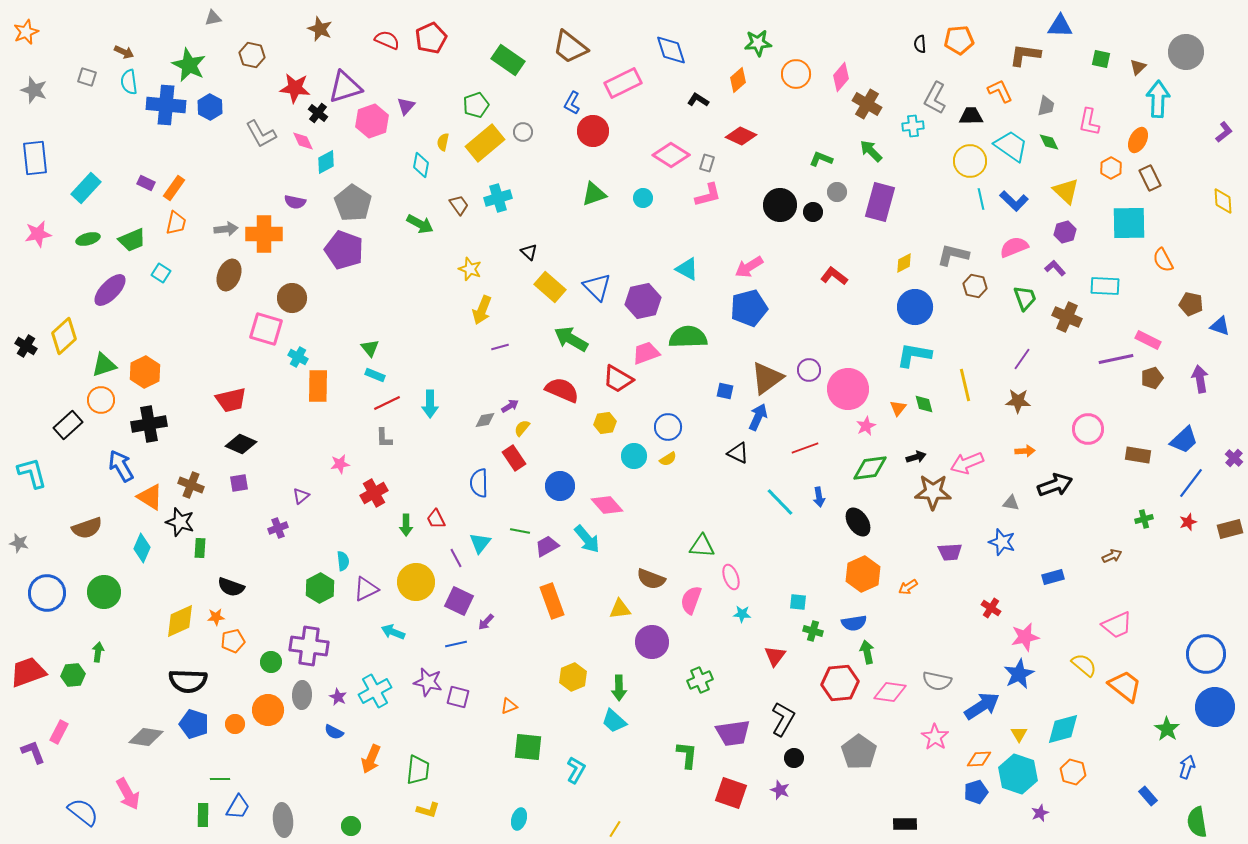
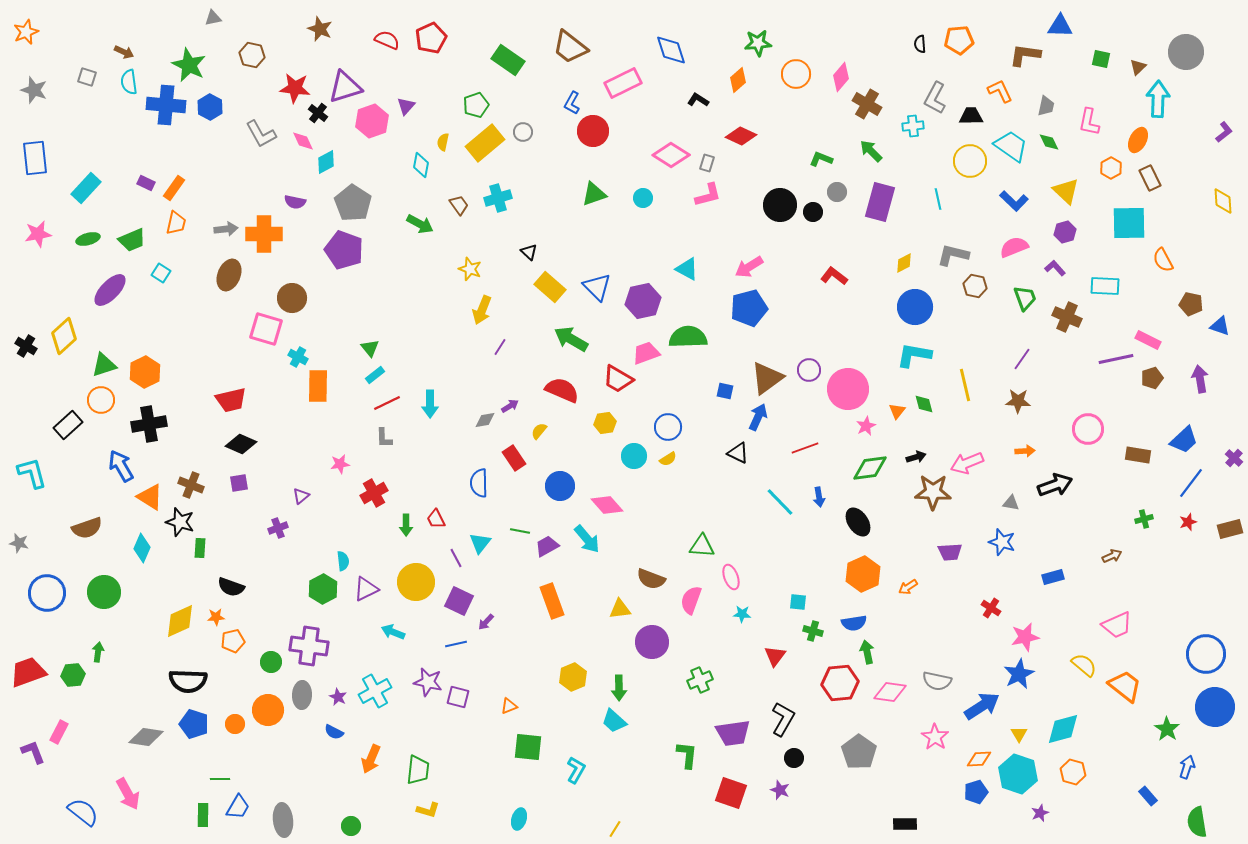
cyan line at (981, 199): moved 43 px left
purple line at (500, 347): rotated 42 degrees counterclockwise
cyan rectangle at (375, 375): rotated 60 degrees counterclockwise
orange triangle at (898, 408): moved 1 px left, 3 px down
yellow semicircle at (522, 428): moved 17 px right, 3 px down
green hexagon at (320, 588): moved 3 px right, 1 px down
